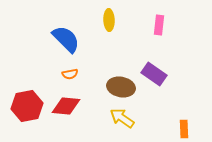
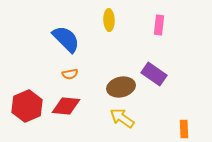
brown ellipse: rotated 24 degrees counterclockwise
red hexagon: rotated 12 degrees counterclockwise
